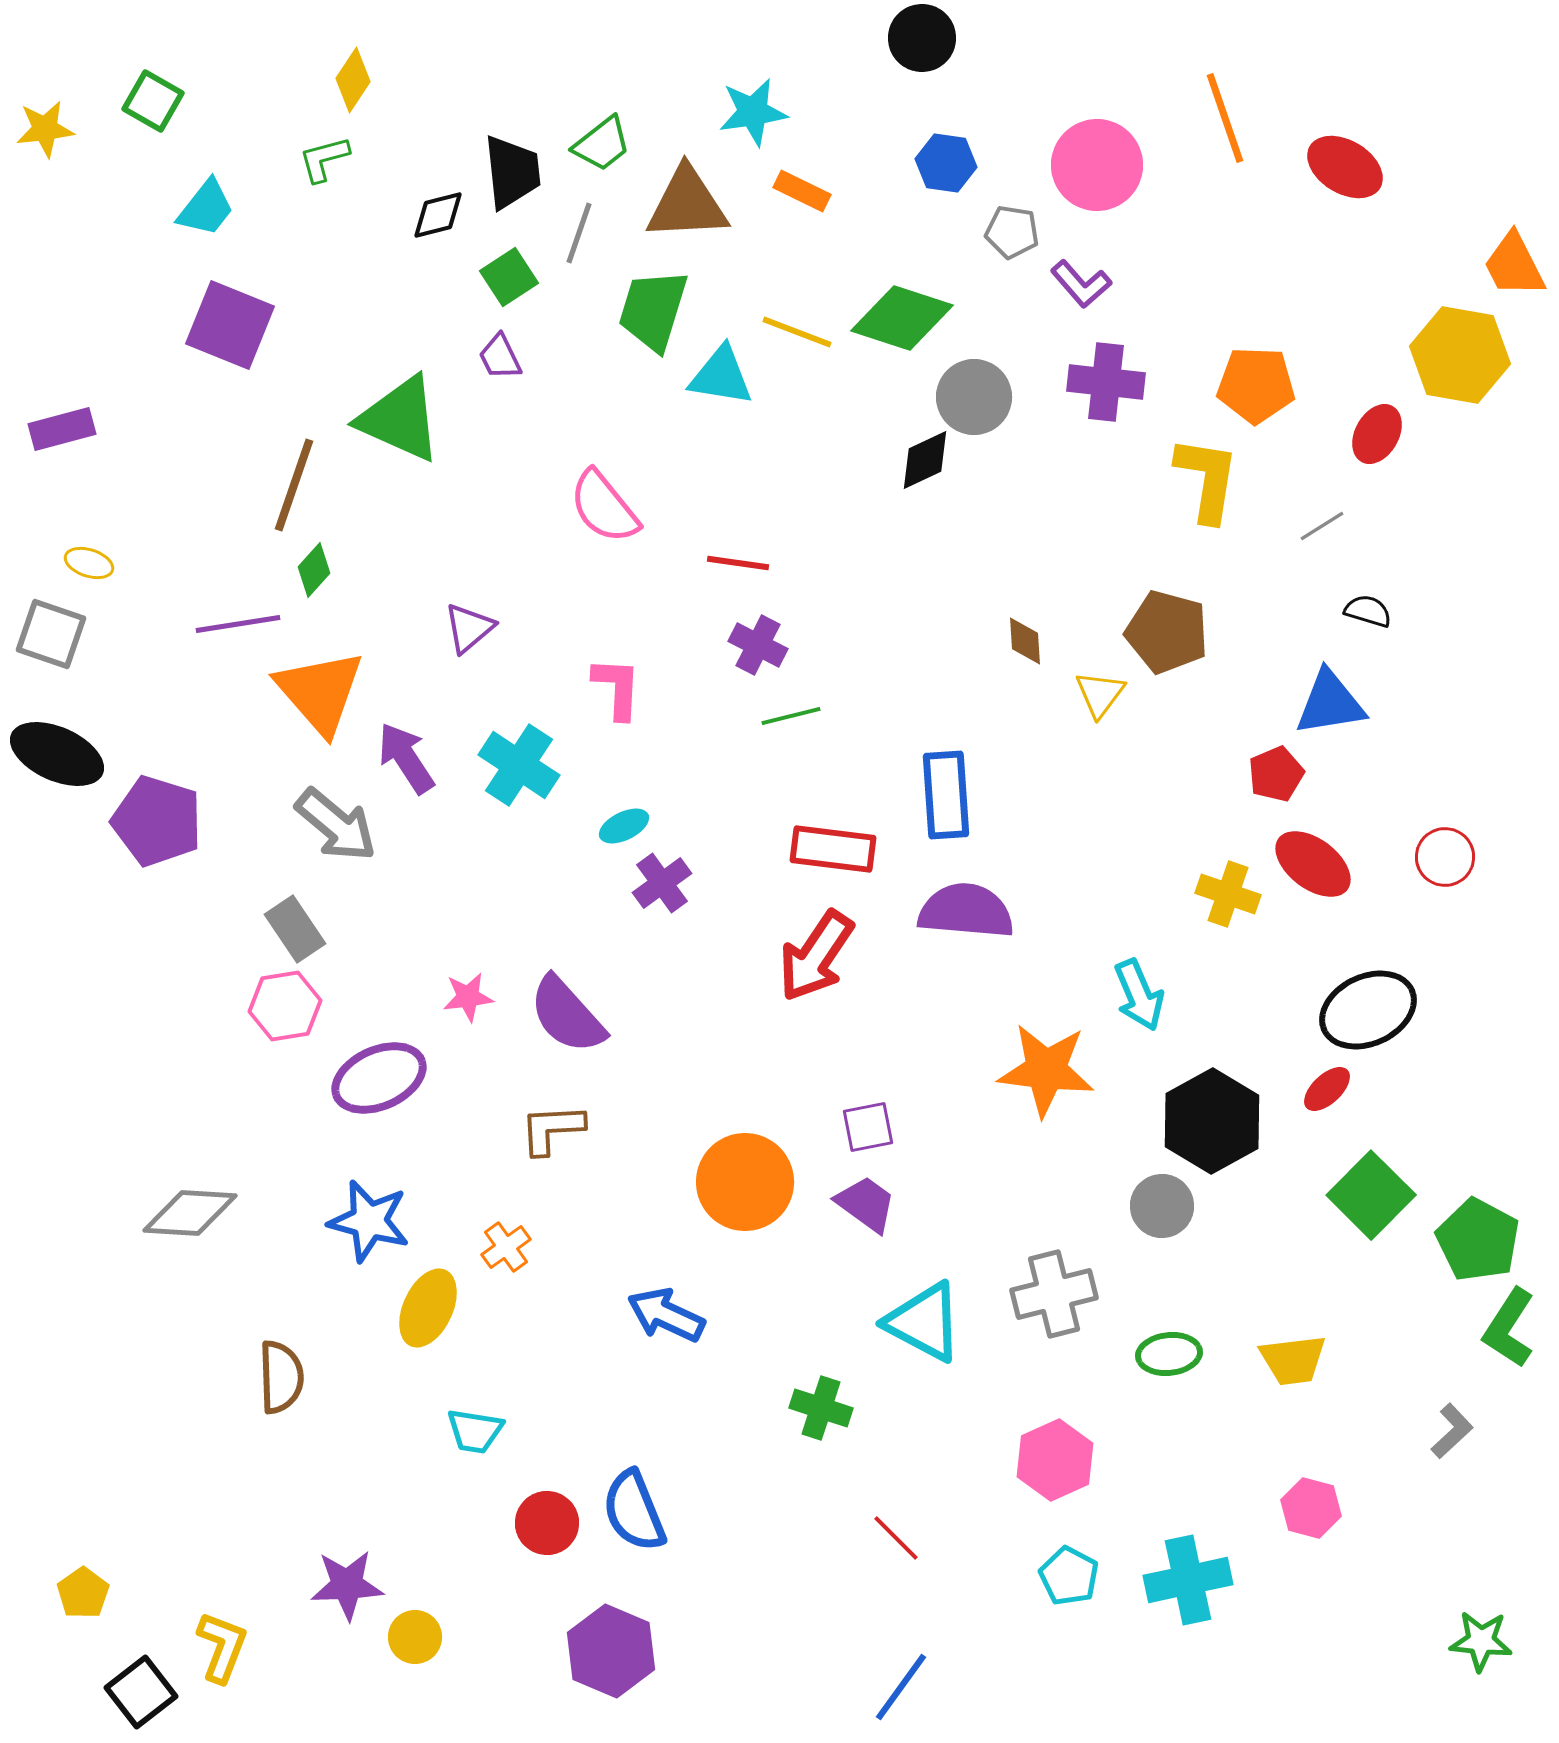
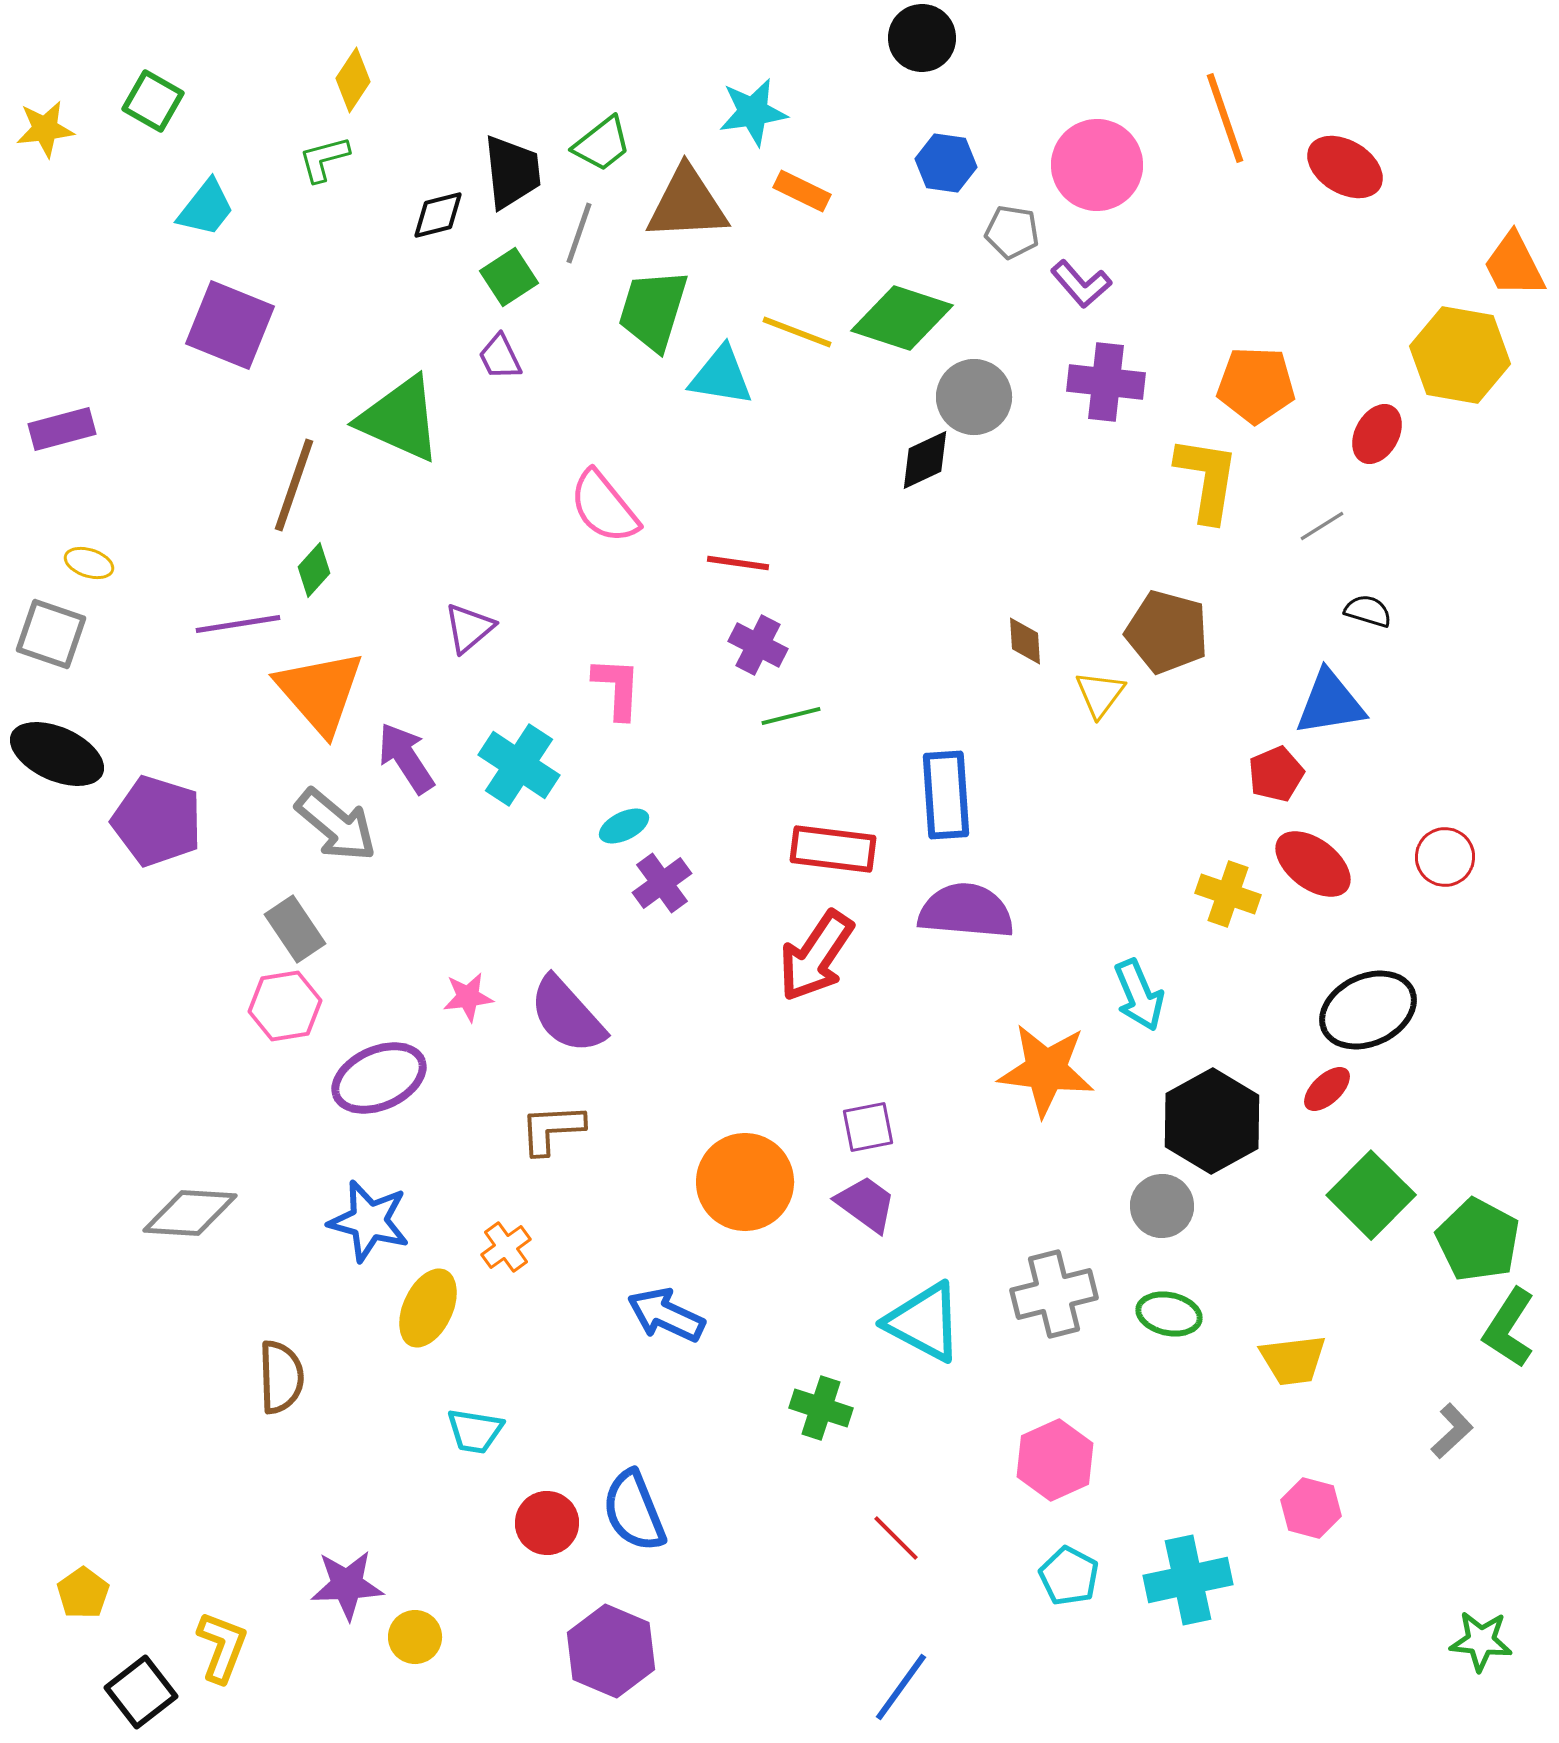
green ellipse at (1169, 1354): moved 40 px up; rotated 18 degrees clockwise
